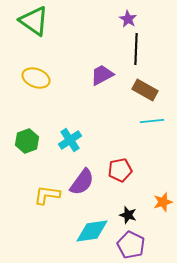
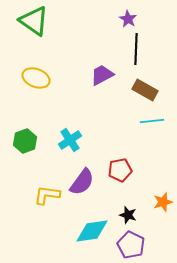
green hexagon: moved 2 px left
